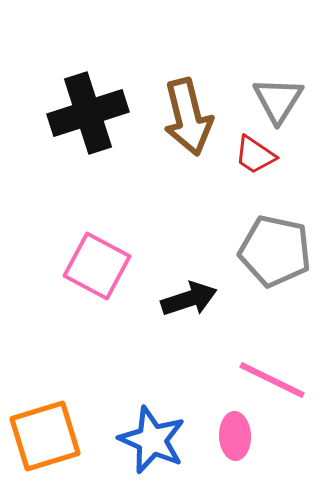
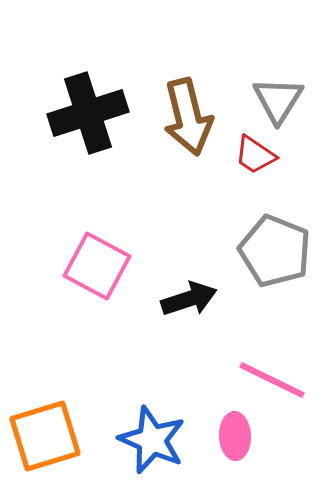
gray pentagon: rotated 10 degrees clockwise
